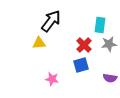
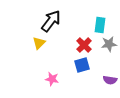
yellow triangle: rotated 40 degrees counterclockwise
blue square: moved 1 px right
purple semicircle: moved 2 px down
